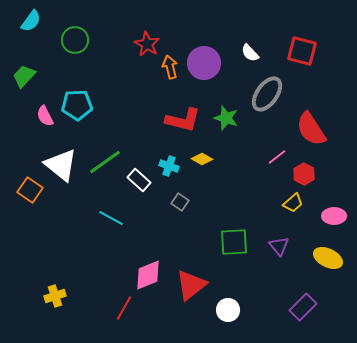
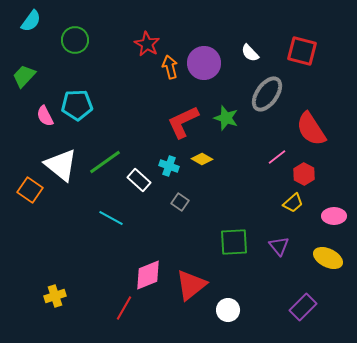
red L-shape: moved 2 px down; rotated 141 degrees clockwise
